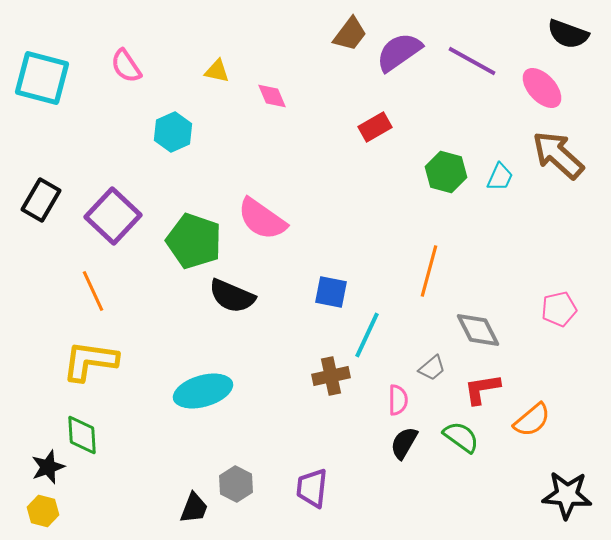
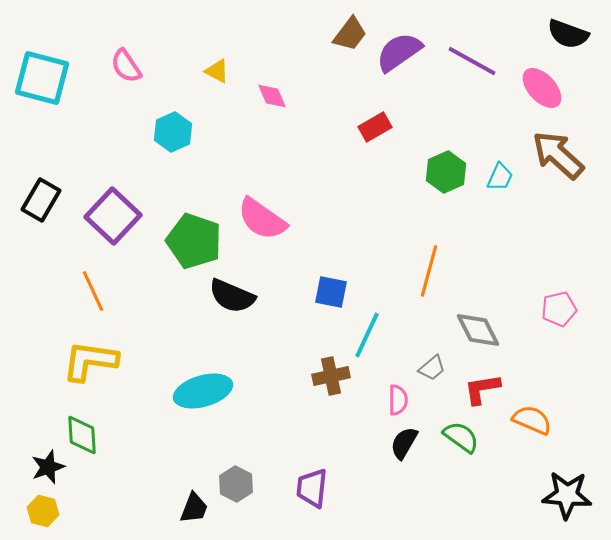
yellow triangle at (217, 71): rotated 16 degrees clockwise
green hexagon at (446, 172): rotated 21 degrees clockwise
orange semicircle at (532, 420): rotated 117 degrees counterclockwise
